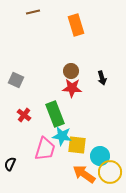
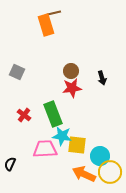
brown line: moved 21 px right, 1 px down
orange rectangle: moved 30 px left
gray square: moved 1 px right, 8 px up
red star: rotated 12 degrees counterclockwise
green rectangle: moved 2 px left
pink trapezoid: rotated 110 degrees counterclockwise
orange arrow: rotated 10 degrees counterclockwise
